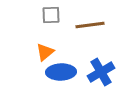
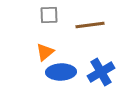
gray square: moved 2 px left
